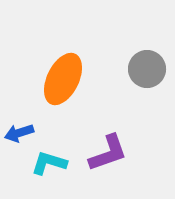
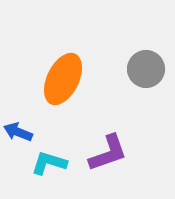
gray circle: moved 1 px left
blue arrow: moved 1 px left, 1 px up; rotated 40 degrees clockwise
